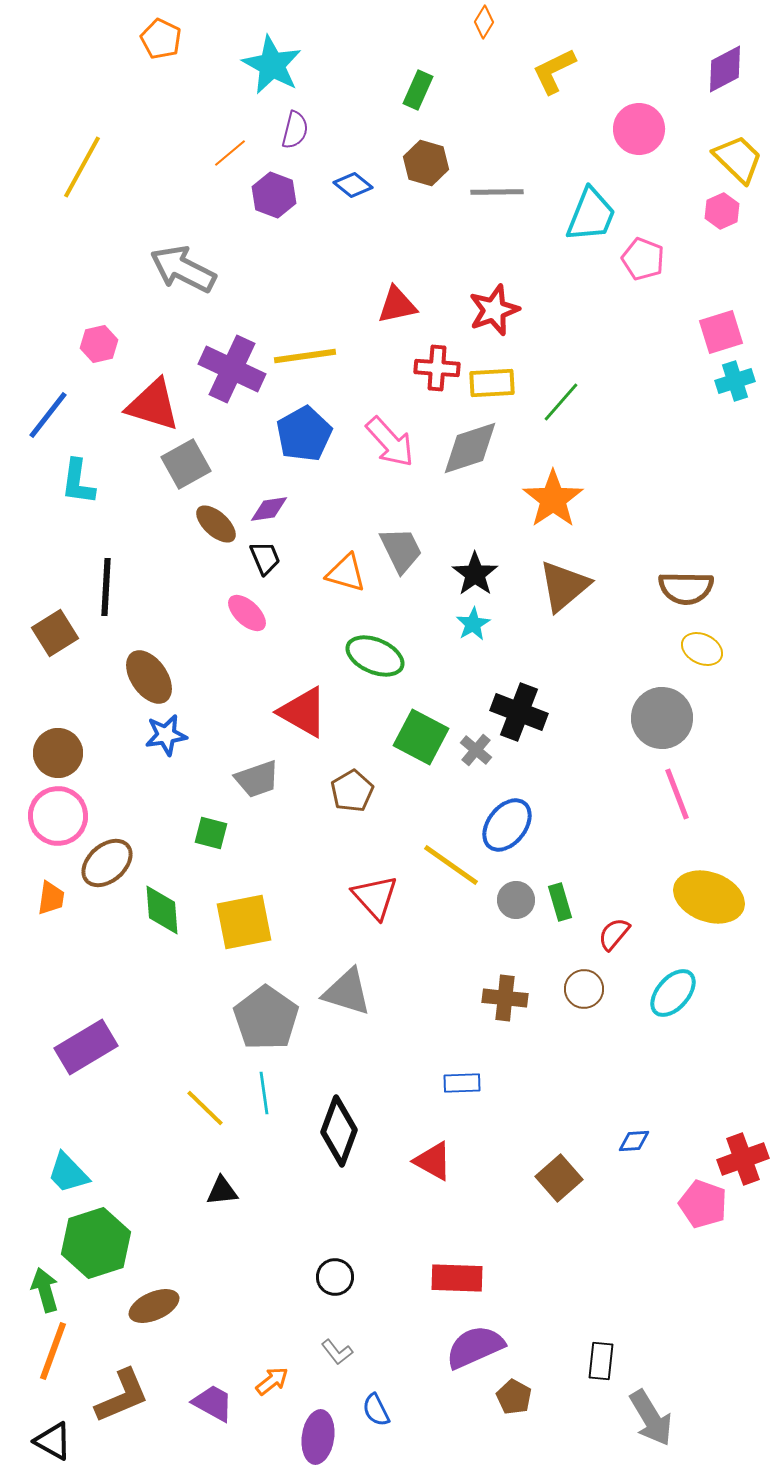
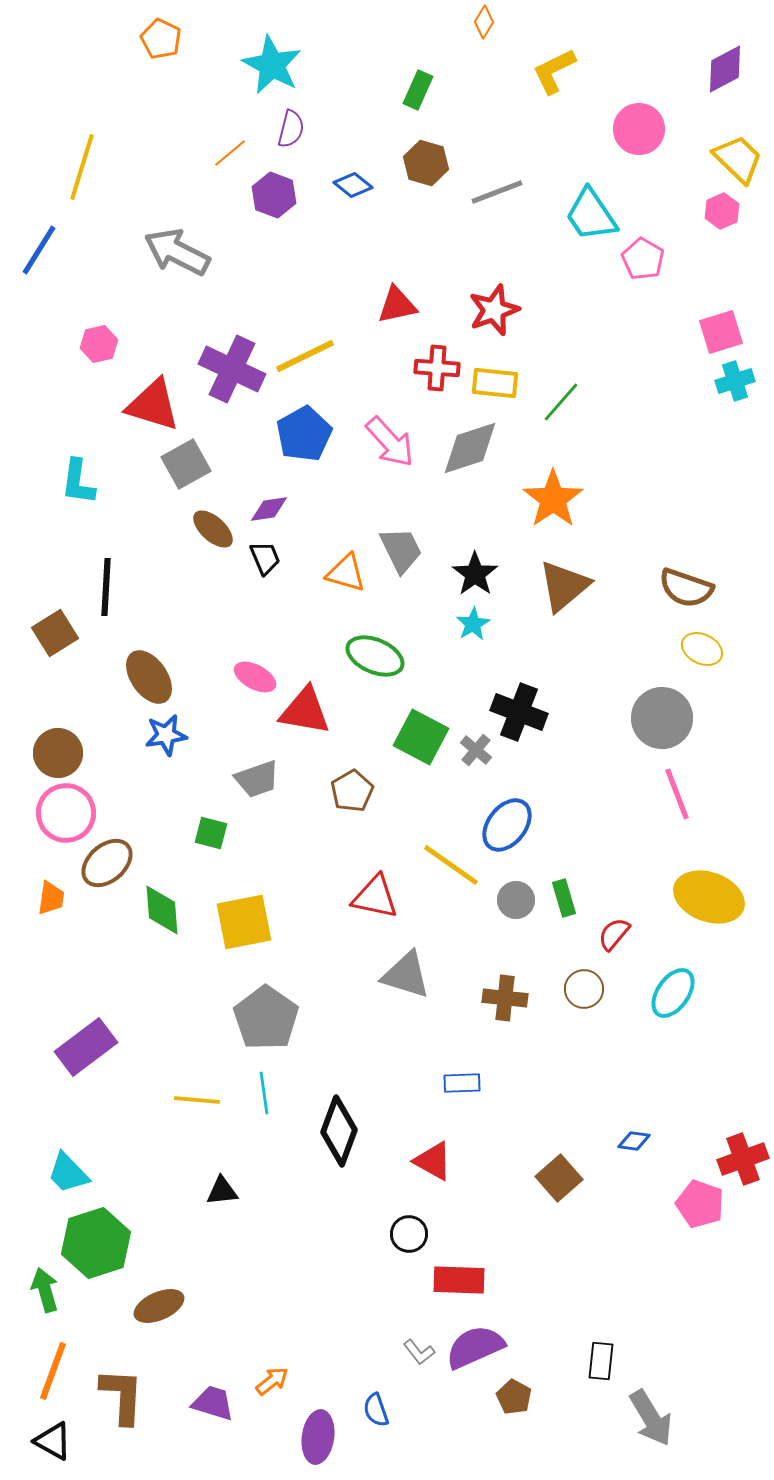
purple semicircle at (295, 130): moved 4 px left, 1 px up
yellow line at (82, 167): rotated 12 degrees counterclockwise
gray line at (497, 192): rotated 20 degrees counterclockwise
cyan trapezoid at (591, 215): rotated 124 degrees clockwise
pink pentagon at (643, 259): rotated 9 degrees clockwise
gray arrow at (183, 269): moved 6 px left, 17 px up
yellow line at (305, 356): rotated 18 degrees counterclockwise
yellow rectangle at (492, 383): moved 3 px right; rotated 9 degrees clockwise
blue line at (48, 415): moved 9 px left, 165 px up; rotated 6 degrees counterclockwise
brown ellipse at (216, 524): moved 3 px left, 5 px down
brown semicircle at (686, 588): rotated 18 degrees clockwise
pink ellipse at (247, 613): moved 8 px right, 64 px down; rotated 15 degrees counterclockwise
red triangle at (303, 712): moved 2 px right, 1 px up; rotated 20 degrees counterclockwise
pink circle at (58, 816): moved 8 px right, 3 px up
red triangle at (375, 897): rotated 36 degrees counterclockwise
green rectangle at (560, 902): moved 4 px right, 4 px up
gray triangle at (347, 992): moved 59 px right, 17 px up
cyan ellipse at (673, 993): rotated 6 degrees counterclockwise
purple rectangle at (86, 1047): rotated 6 degrees counterclockwise
yellow line at (205, 1108): moved 8 px left, 8 px up; rotated 39 degrees counterclockwise
blue diamond at (634, 1141): rotated 12 degrees clockwise
pink pentagon at (703, 1204): moved 3 px left
black circle at (335, 1277): moved 74 px right, 43 px up
red rectangle at (457, 1278): moved 2 px right, 2 px down
brown ellipse at (154, 1306): moved 5 px right
orange line at (53, 1351): moved 20 px down
gray L-shape at (337, 1352): moved 82 px right
brown L-shape at (122, 1396): rotated 64 degrees counterclockwise
purple trapezoid at (213, 1403): rotated 12 degrees counterclockwise
blue semicircle at (376, 1410): rotated 8 degrees clockwise
